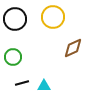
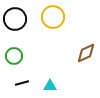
brown diamond: moved 13 px right, 5 px down
green circle: moved 1 px right, 1 px up
cyan triangle: moved 6 px right
